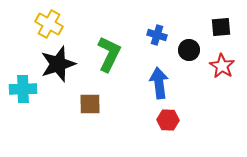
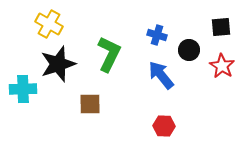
blue arrow: moved 2 px right, 8 px up; rotated 32 degrees counterclockwise
red hexagon: moved 4 px left, 6 px down
